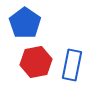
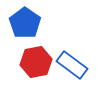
blue rectangle: rotated 64 degrees counterclockwise
